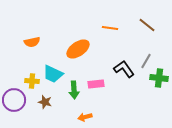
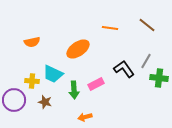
pink rectangle: rotated 21 degrees counterclockwise
